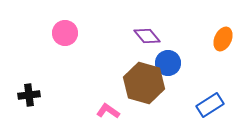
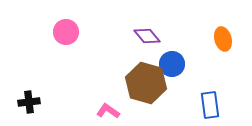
pink circle: moved 1 px right, 1 px up
orange ellipse: rotated 40 degrees counterclockwise
blue circle: moved 4 px right, 1 px down
brown hexagon: moved 2 px right
black cross: moved 7 px down
blue rectangle: rotated 64 degrees counterclockwise
